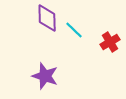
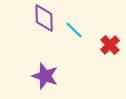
purple diamond: moved 3 px left
red cross: moved 3 px down; rotated 12 degrees counterclockwise
